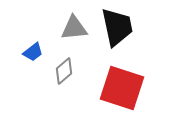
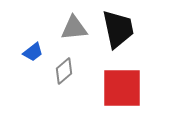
black trapezoid: moved 1 px right, 2 px down
red square: rotated 18 degrees counterclockwise
